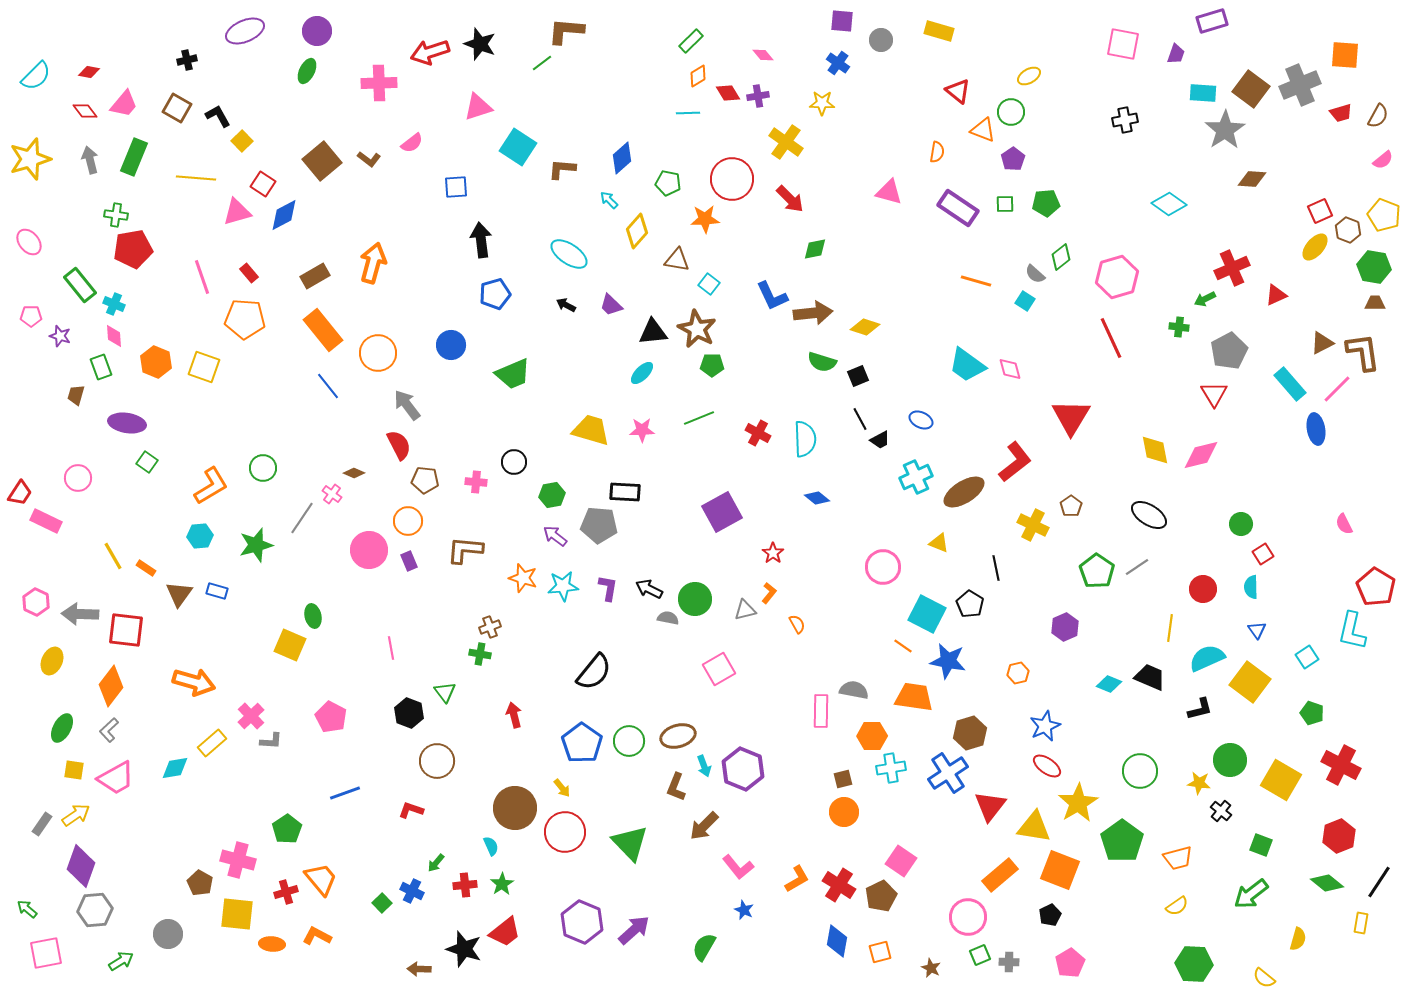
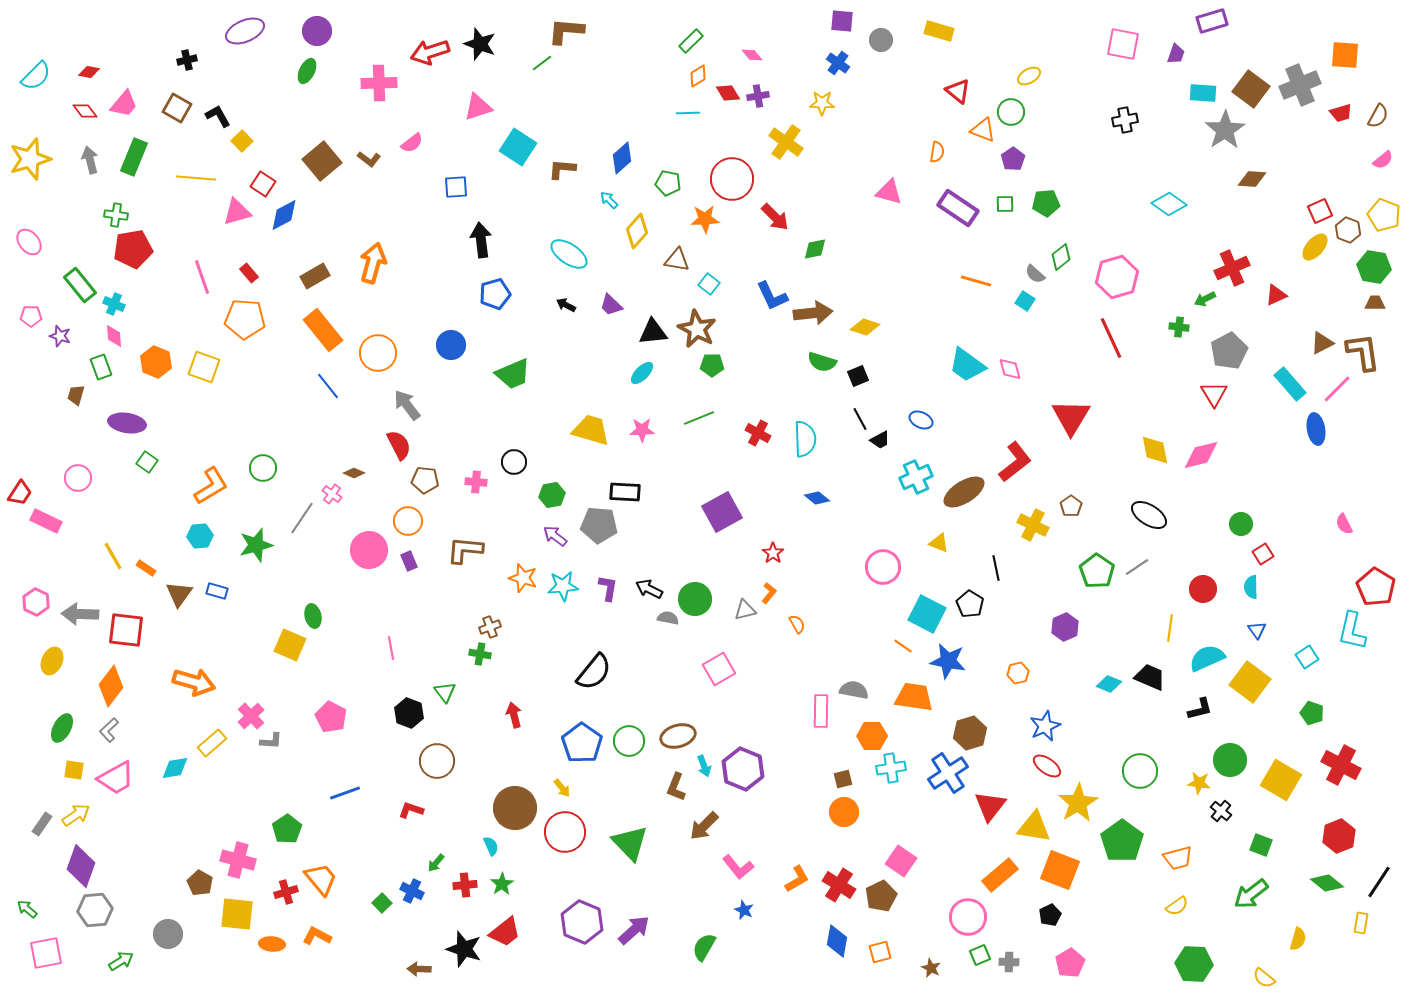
pink diamond at (763, 55): moved 11 px left
red arrow at (790, 199): moved 15 px left, 18 px down
